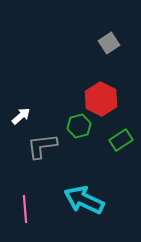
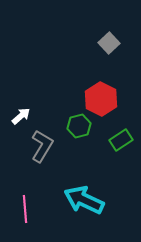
gray square: rotated 10 degrees counterclockwise
gray L-shape: rotated 128 degrees clockwise
